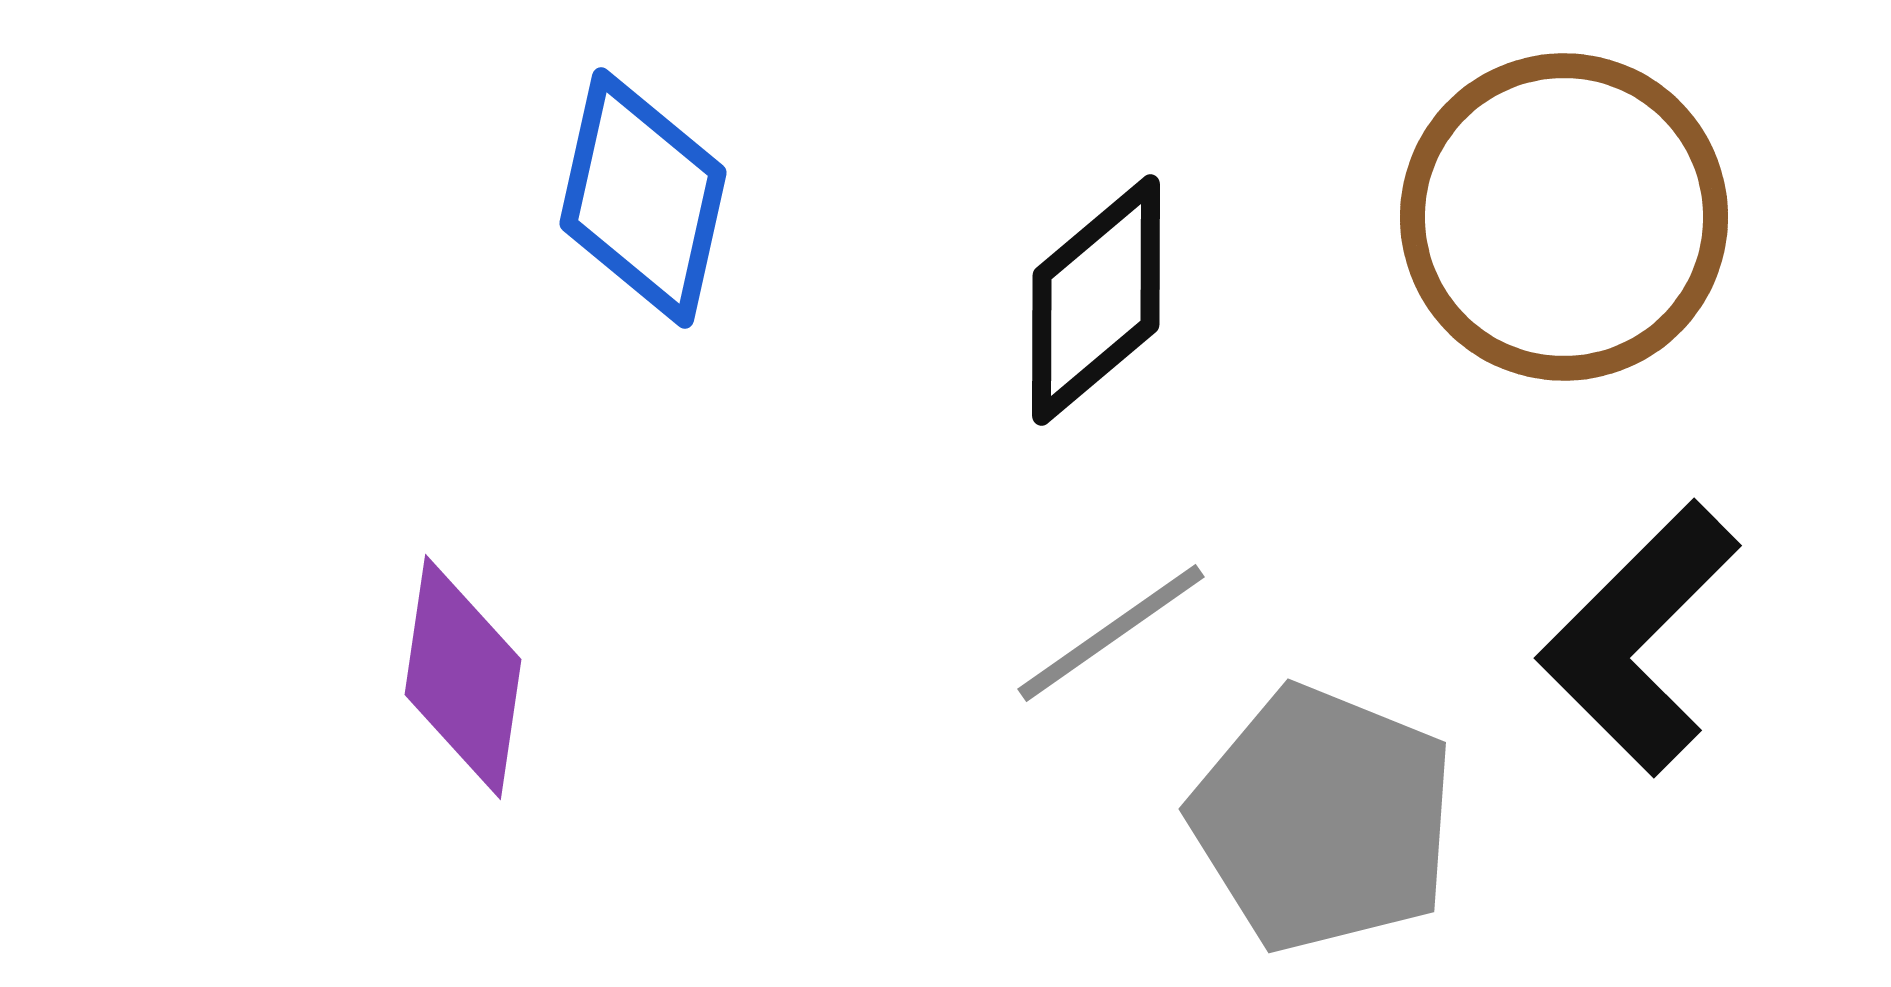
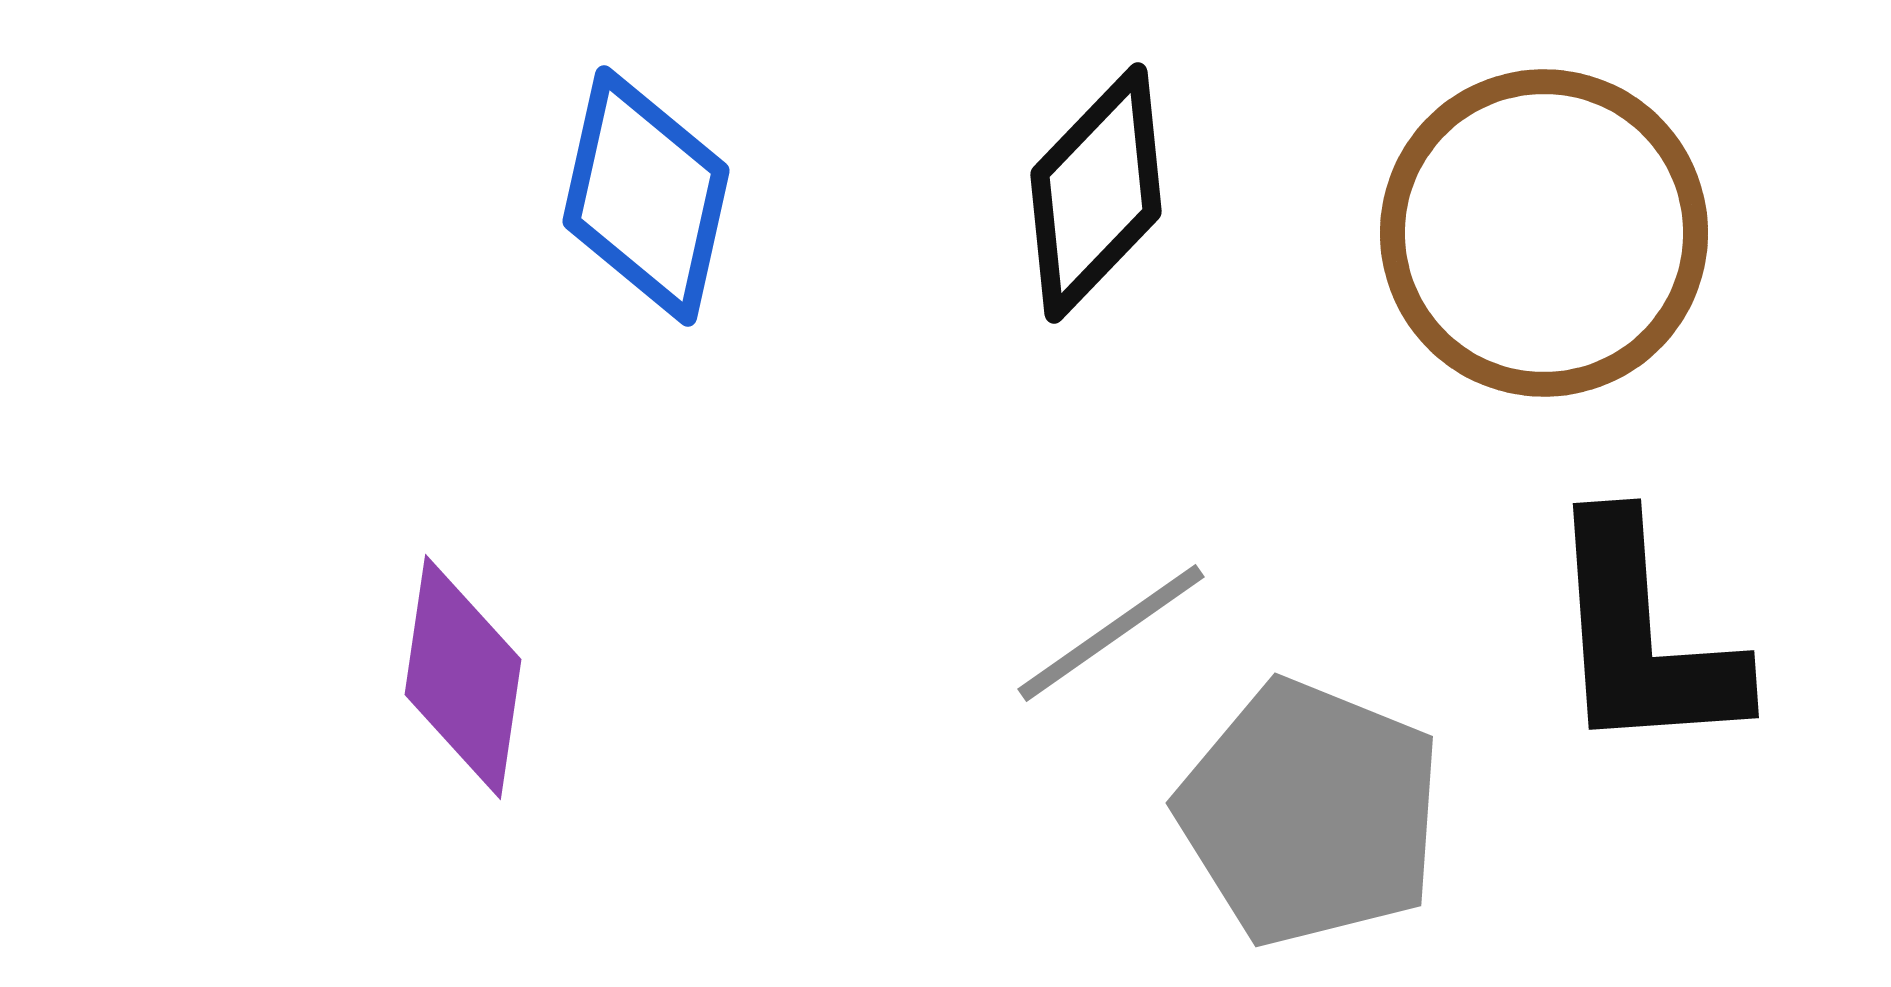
blue diamond: moved 3 px right, 2 px up
brown circle: moved 20 px left, 16 px down
black diamond: moved 107 px up; rotated 6 degrees counterclockwise
black L-shape: moved 4 px right, 1 px up; rotated 49 degrees counterclockwise
gray pentagon: moved 13 px left, 6 px up
